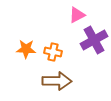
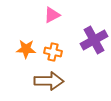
pink triangle: moved 25 px left
brown arrow: moved 8 px left
